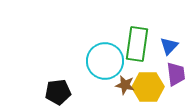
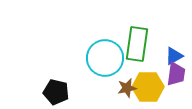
blue triangle: moved 5 px right, 10 px down; rotated 18 degrees clockwise
cyan circle: moved 3 px up
purple trapezoid: rotated 15 degrees clockwise
brown star: moved 2 px right, 3 px down; rotated 24 degrees counterclockwise
black pentagon: moved 2 px left; rotated 20 degrees clockwise
